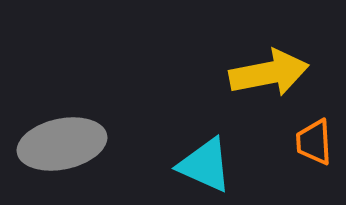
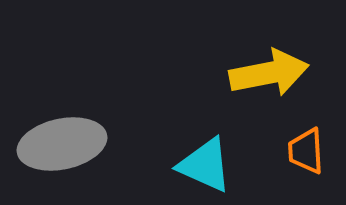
orange trapezoid: moved 8 px left, 9 px down
